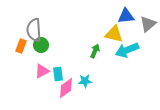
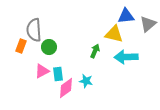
green circle: moved 8 px right, 2 px down
cyan arrow: moved 1 px left, 7 px down; rotated 20 degrees clockwise
cyan star: moved 1 px right; rotated 16 degrees clockwise
